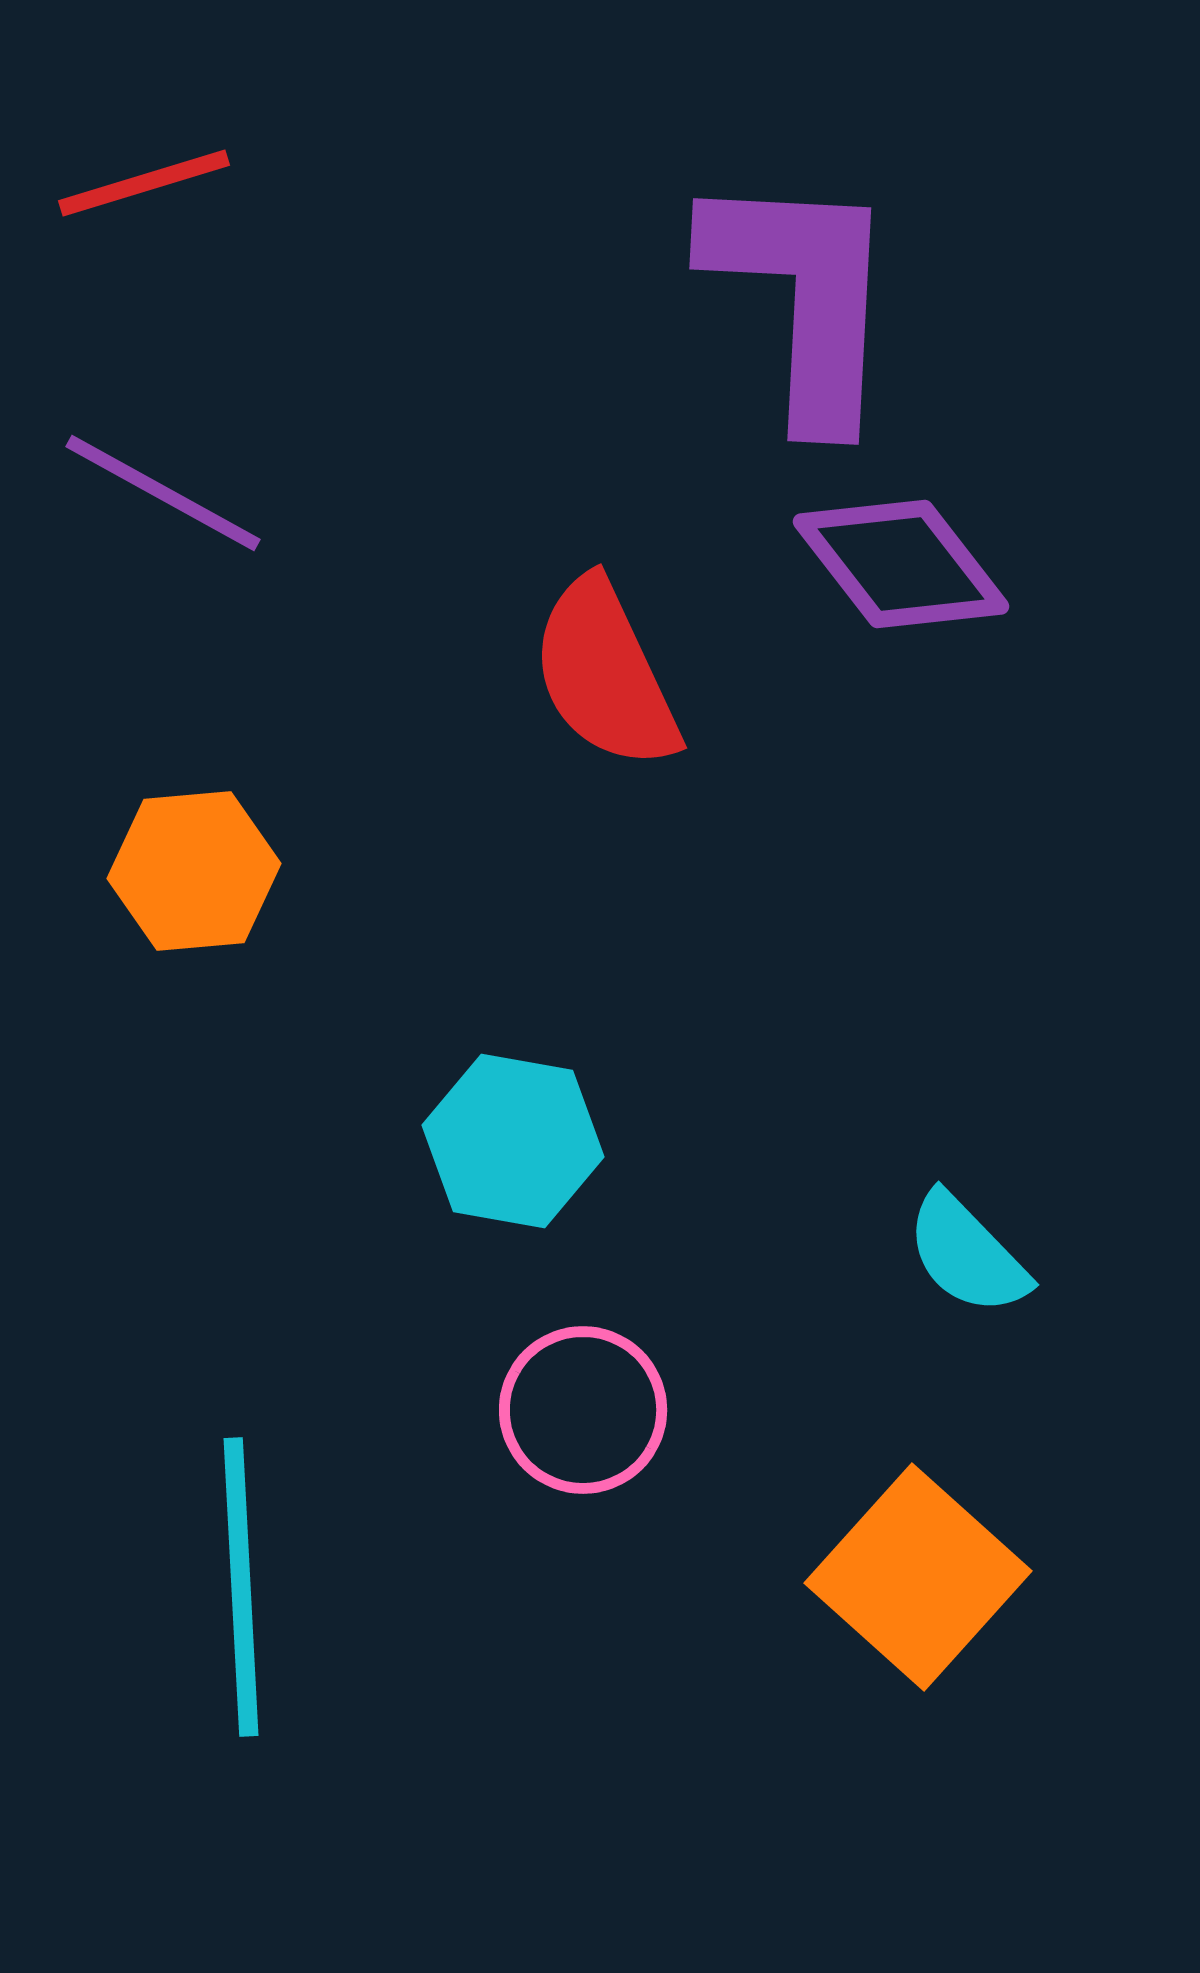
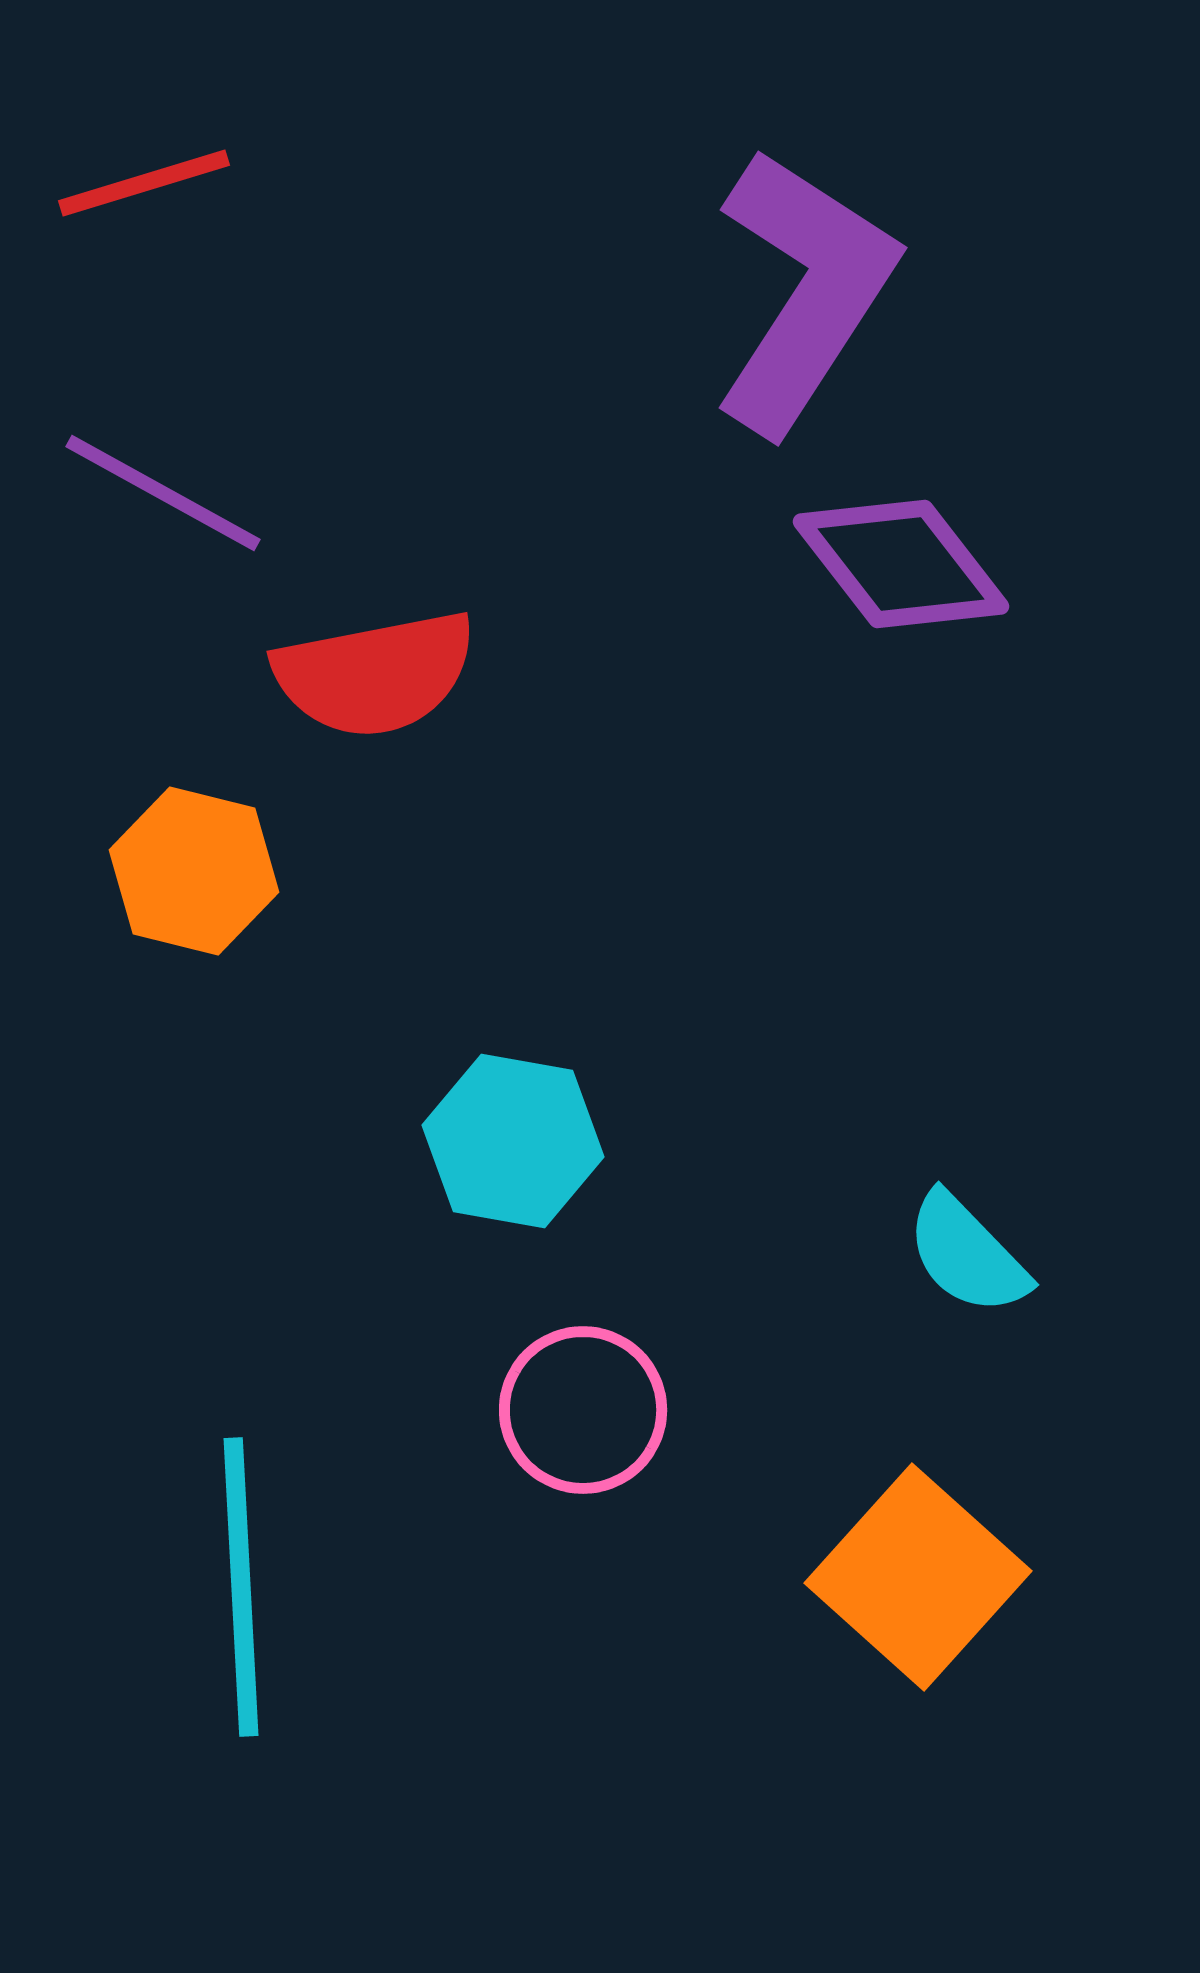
purple L-shape: moved 1 px right, 6 px up; rotated 30 degrees clockwise
red semicircle: moved 230 px left; rotated 76 degrees counterclockwise
orange hexagon: rotated 19 degrees clockwise
